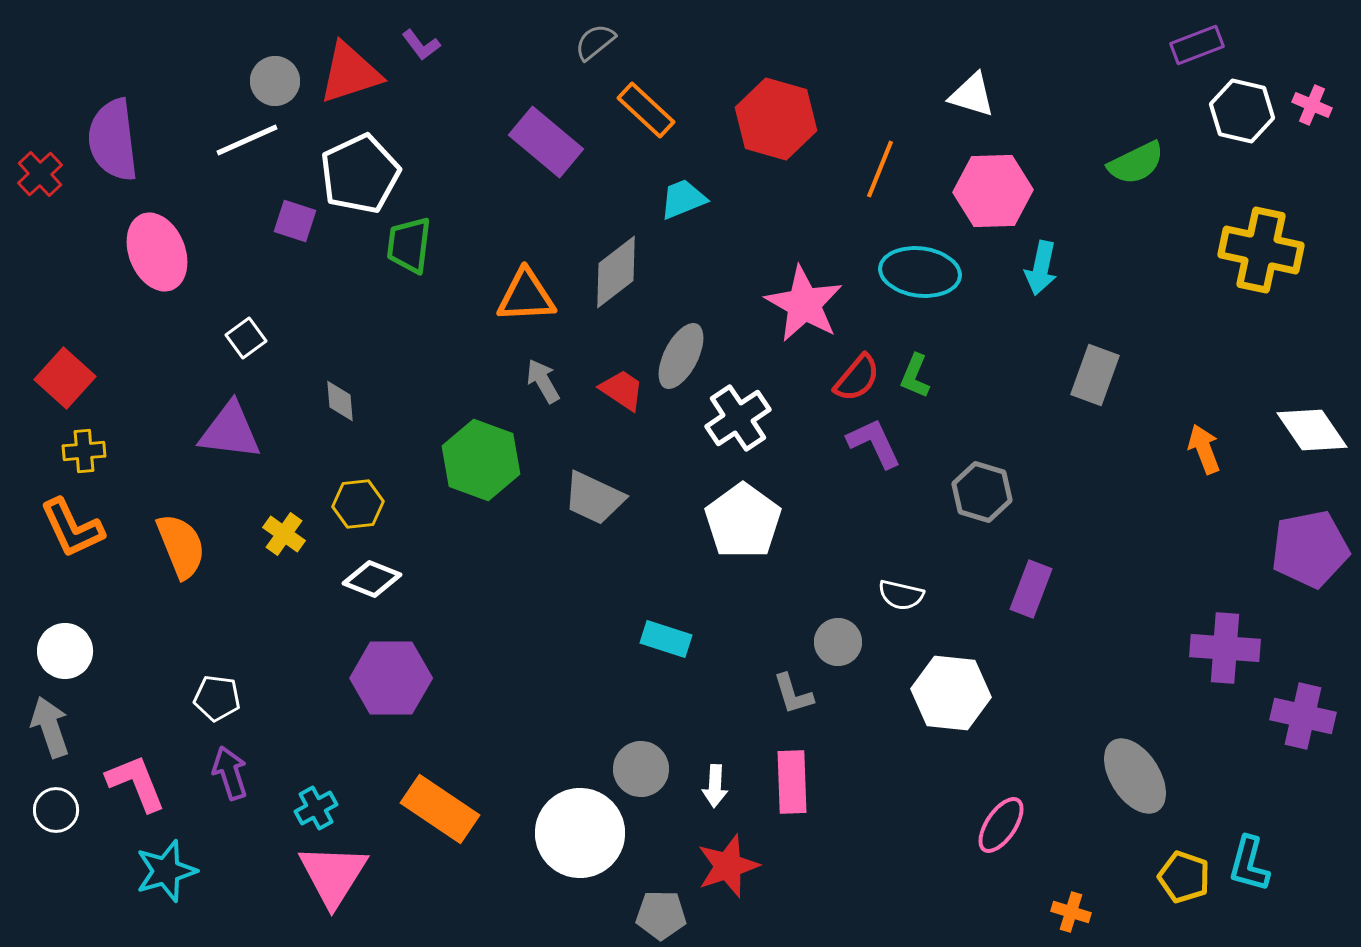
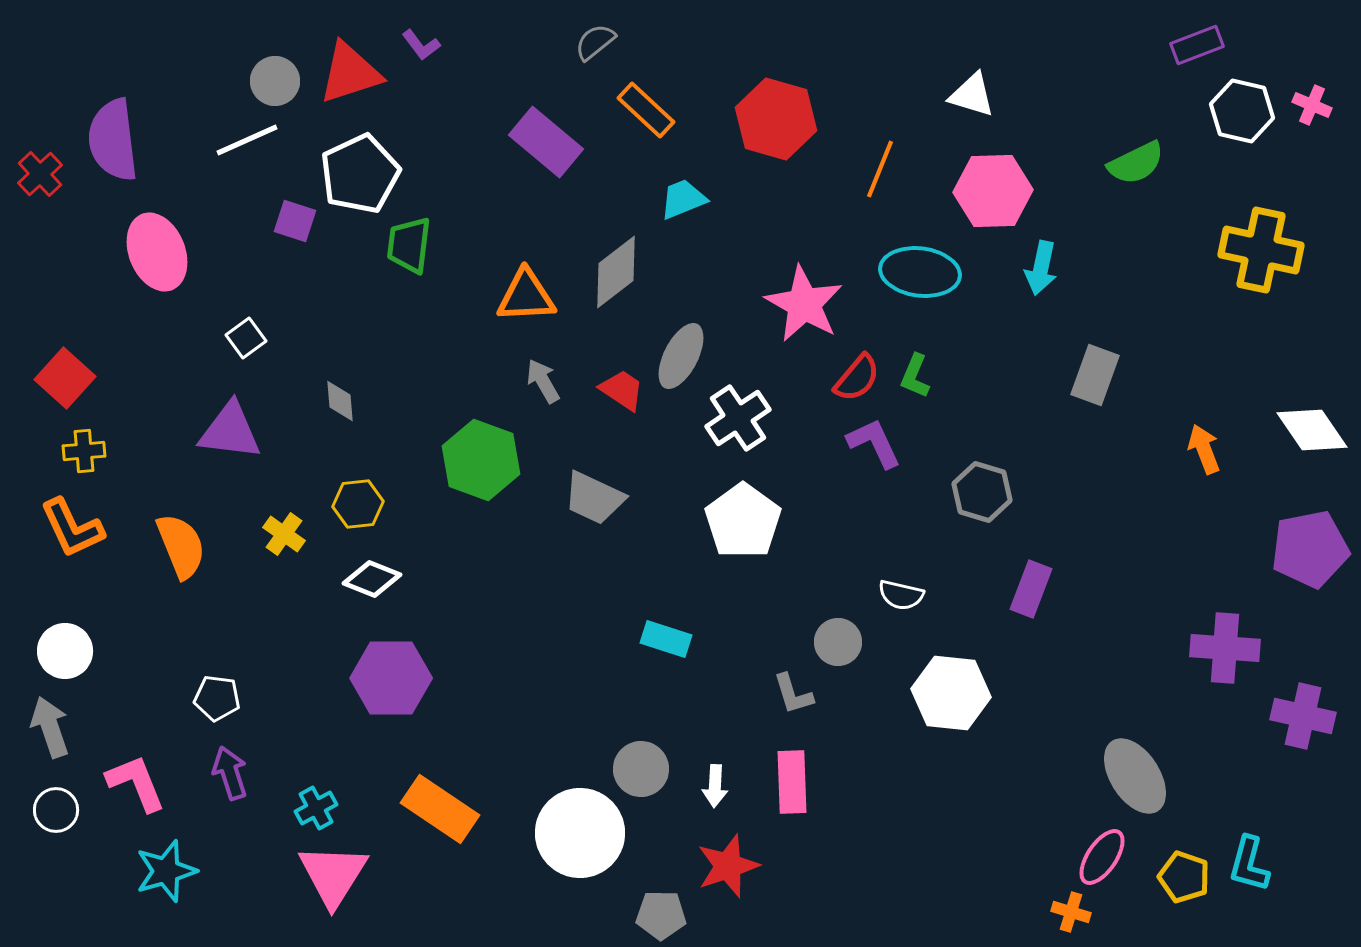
pink ellipse at (1001, 825): moved 101 px right, 32 px down
